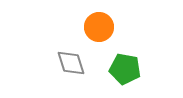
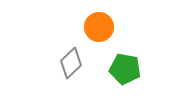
gray diamond: rotated 64 degrees clockwise
